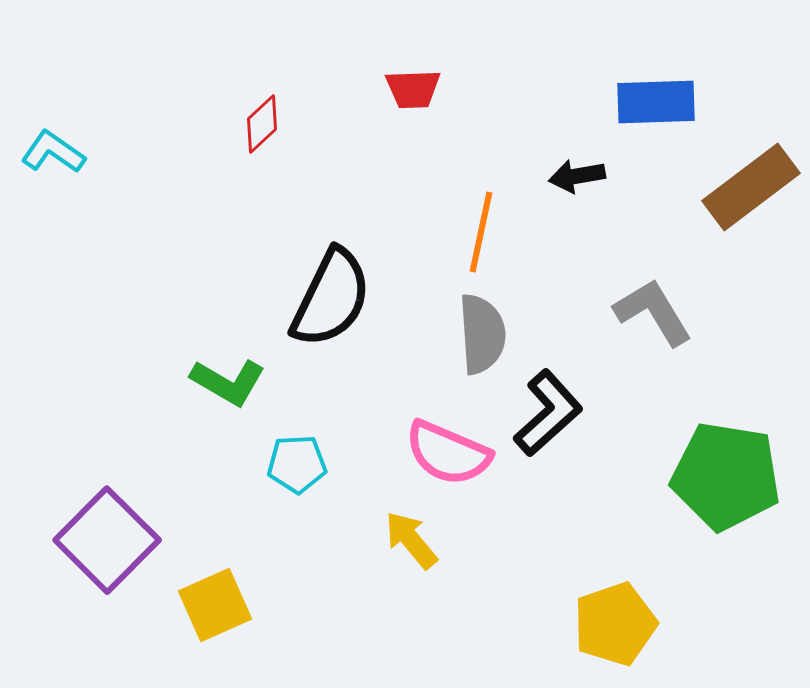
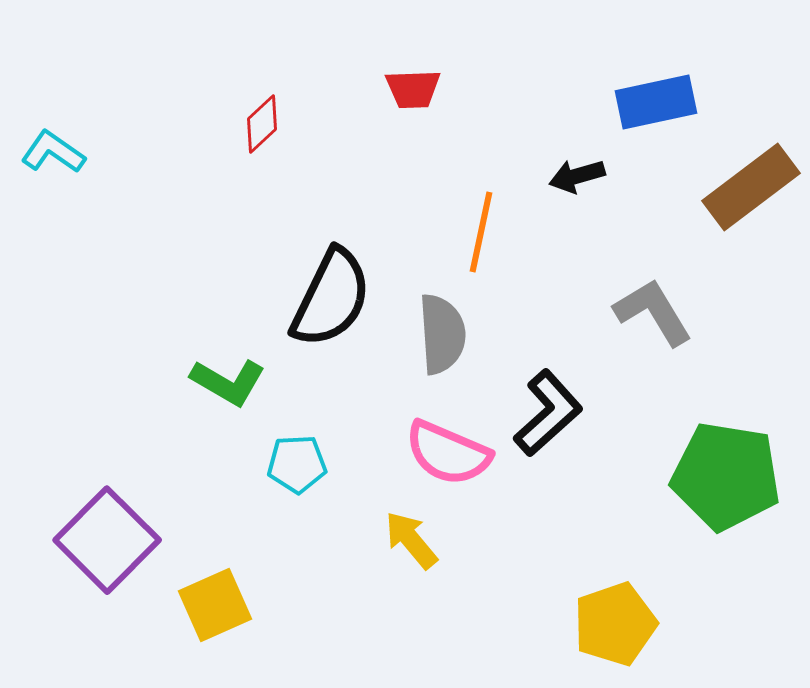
blue rectangle: rotated 10 degrees counterclockwise
black arrow: rotated 6 degrees counterclockwise
gray semicircle: moved 40 px left
